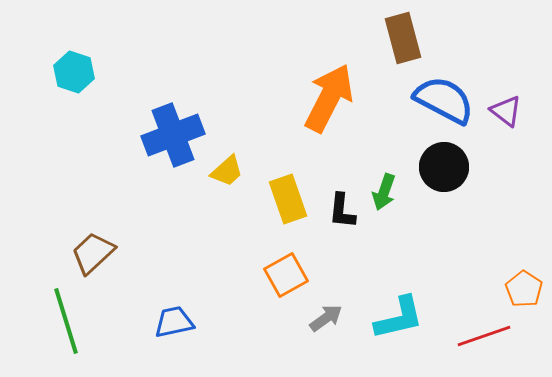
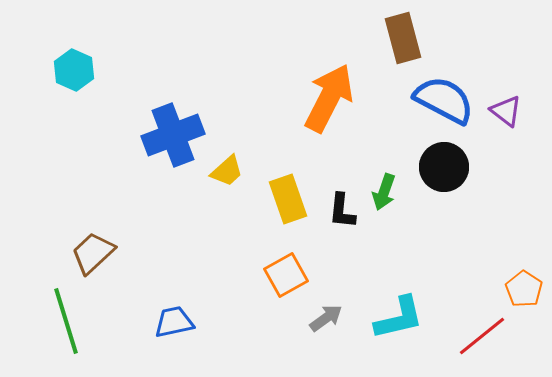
cyan hexagon: moved 2 px up; rotated 6 degrees clockwise
red line: moved 2 px left; rotated 20 degrees counterclockwise
